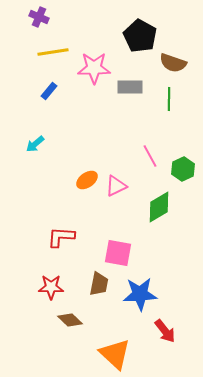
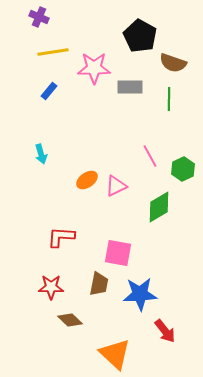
cyan arrow: moved 6 px right, 10 px down; rotated 66 degrees counterclockwise
